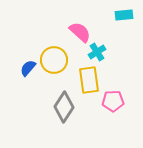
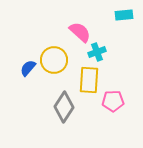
cyan cross: rotated 12 degrees clockwise
yellow rectangle: rotated 12 degrees clockwise
